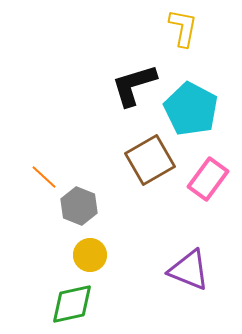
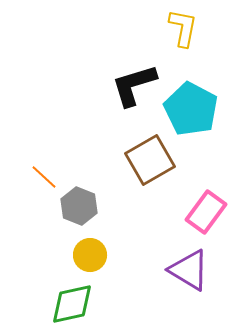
pink rectangle: moved 2 px left, 33 px down
purple triangle: rotated 9 degrees clockwise
